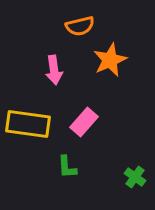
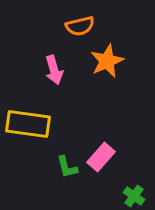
orange star: moved 3 px left, 1 px down
pink arrow: rotated 8 degrees counterclockwise
pink rectangle: moved 17 px right, 35 px down
green L-shape: rotated 10 degrees counterclockwise
green cross: moved 1 px left, 19 px down
